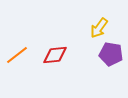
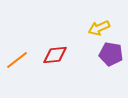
yellow arrow: rotated 30 degrees clockwise
orange line: moved 5 px down
